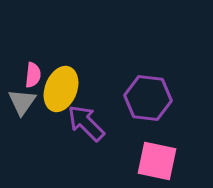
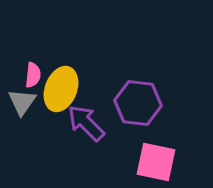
purple hexagon: moved 10 px left, 5 px down
pink square: moved 1 px left, 1 px down
